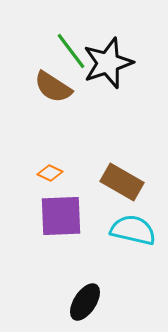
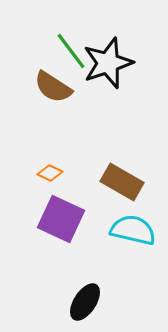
purple square: moved 3 px down; rotated 27 degrees clockwise
